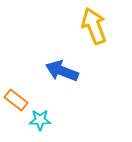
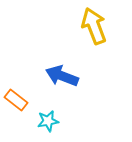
blue arrow: moved 5 px down
cyan star: moved 8 px right, 1 px down; rotated 10 degrees counterclockwise
